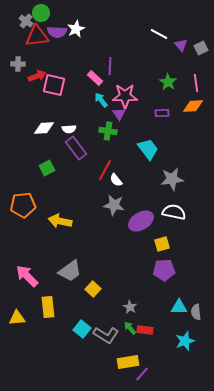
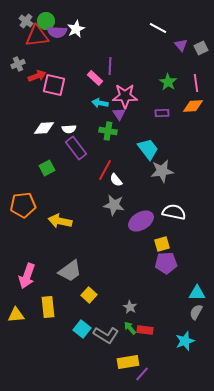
green circle at (41, 13): moved 5 px right, 8 px down
white line at (159, 34): moved 1 px left, 6 px up
gray cross at (18, 64): rotated 24 degrees counterclockwise
cyan arrow at (101, 100): moved 1 px left, 3 px down; rotated 42 degrees counterclockwise
gray star at (172, 179): moved 10 px left, 8 px up
purple pentagon at (164, 270): moved 2 px right, 7 px up
pink arrow at (27, 276): rotated 115 degrees counterclockwise
yellow square at (93, 289): moved 4 px left, 6 px down
cyan triangle at (179, 307): moved 18 px right, 14 px up
gray semicircle at (196, 312): rotated 35 degrees clockwise
yellow triangle at (17, 318): moved 1 px left, 3 px up
